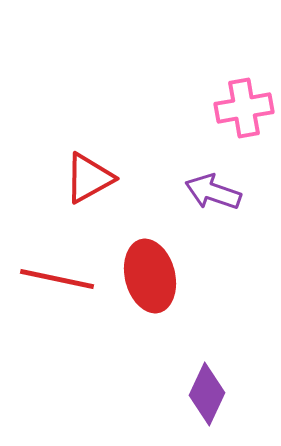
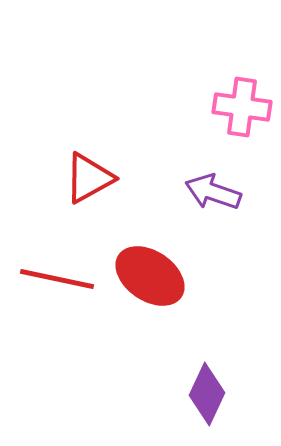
pink cross: moved 2 px left, 1 px up; rotated 18 degrees clockwise
red ellipse: rotated 42 degrees counterclockwise
